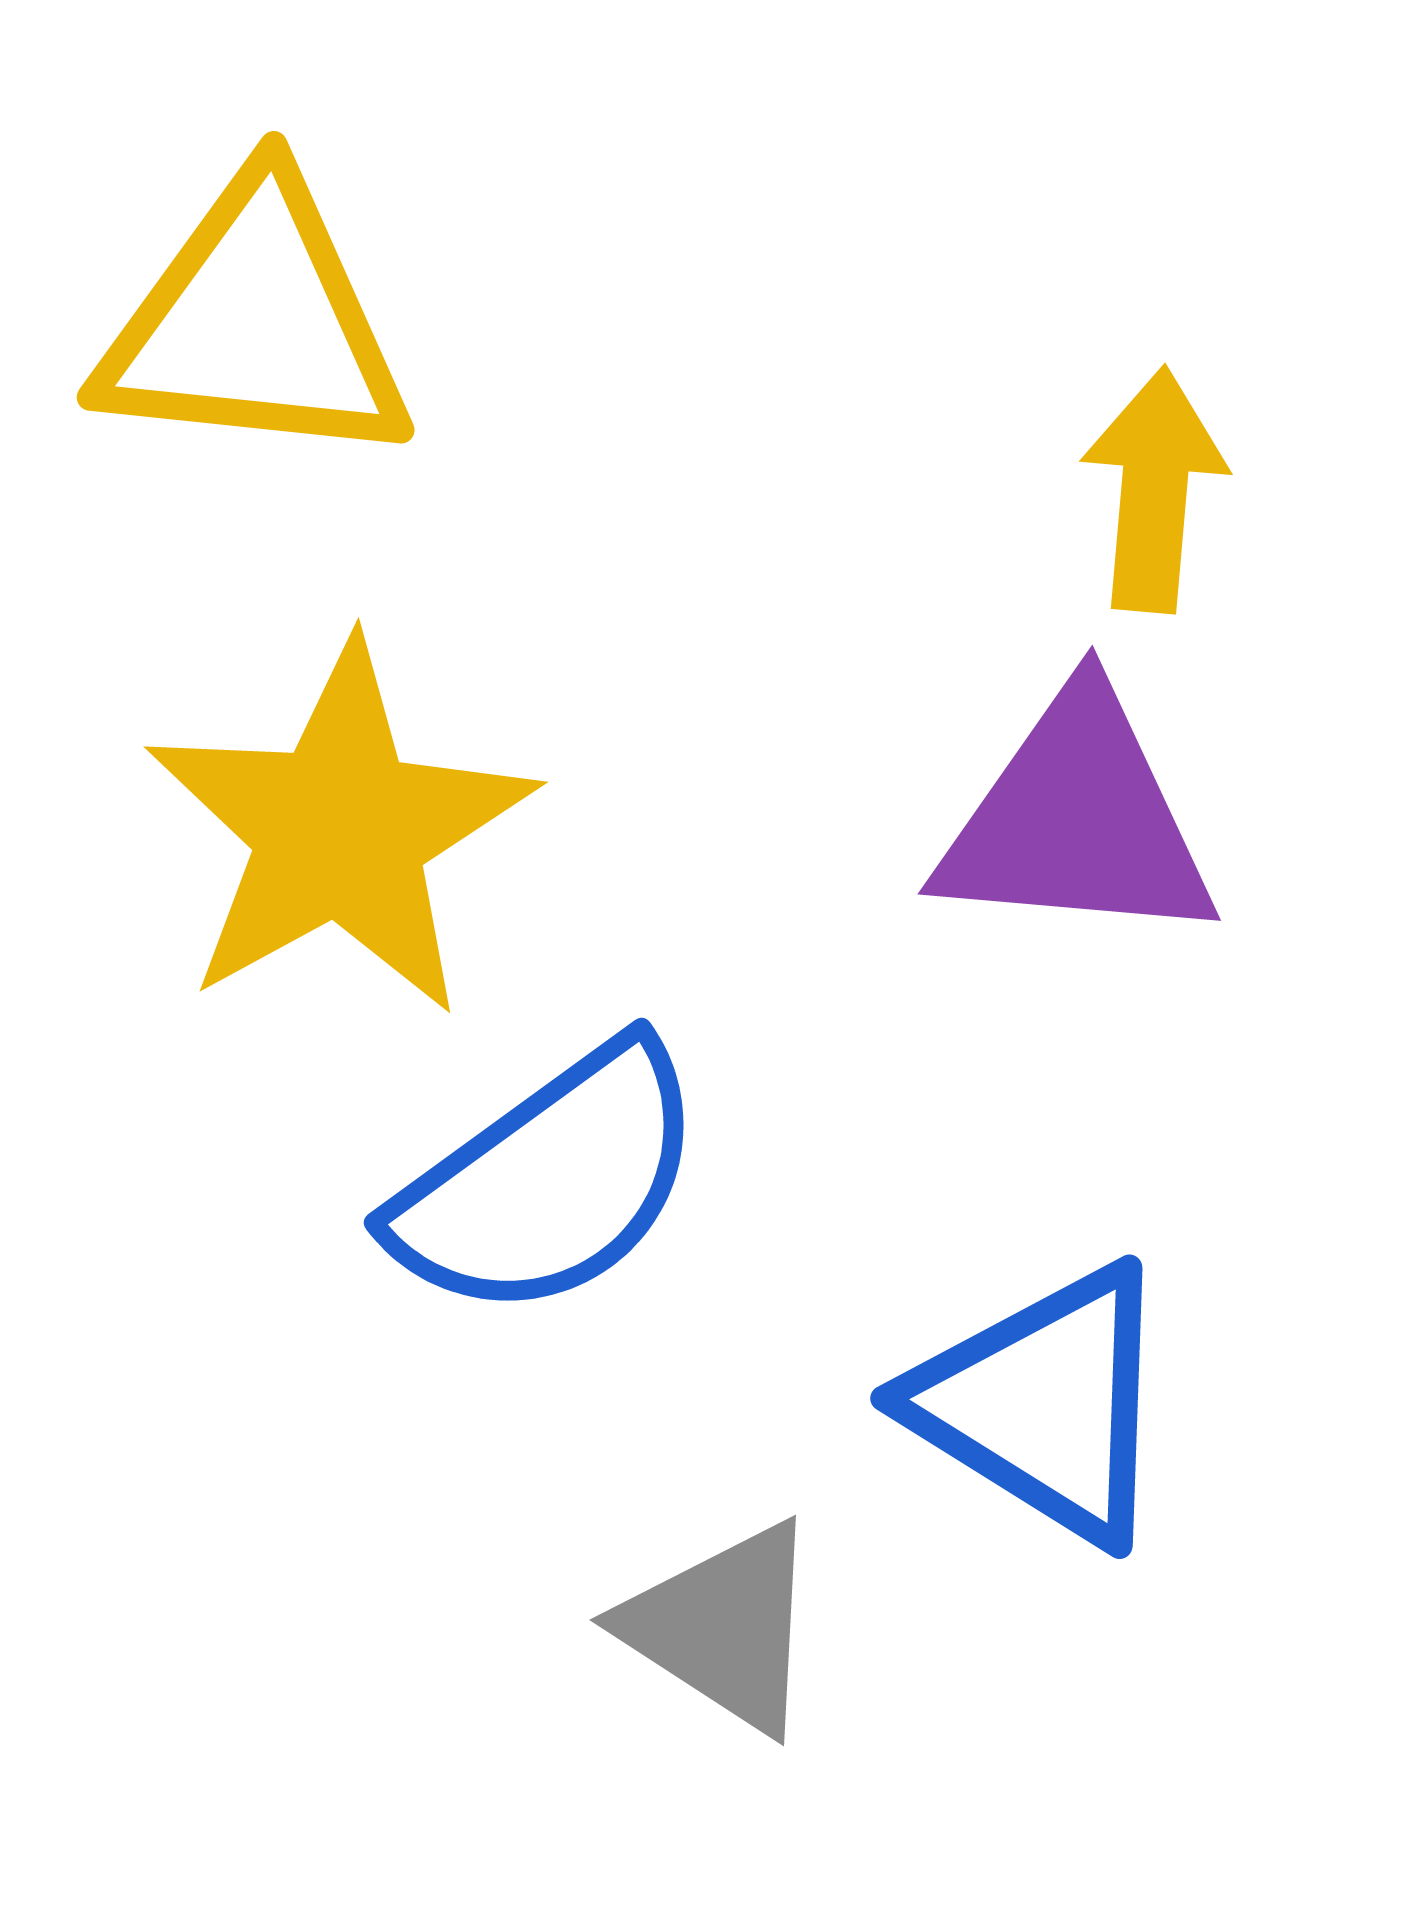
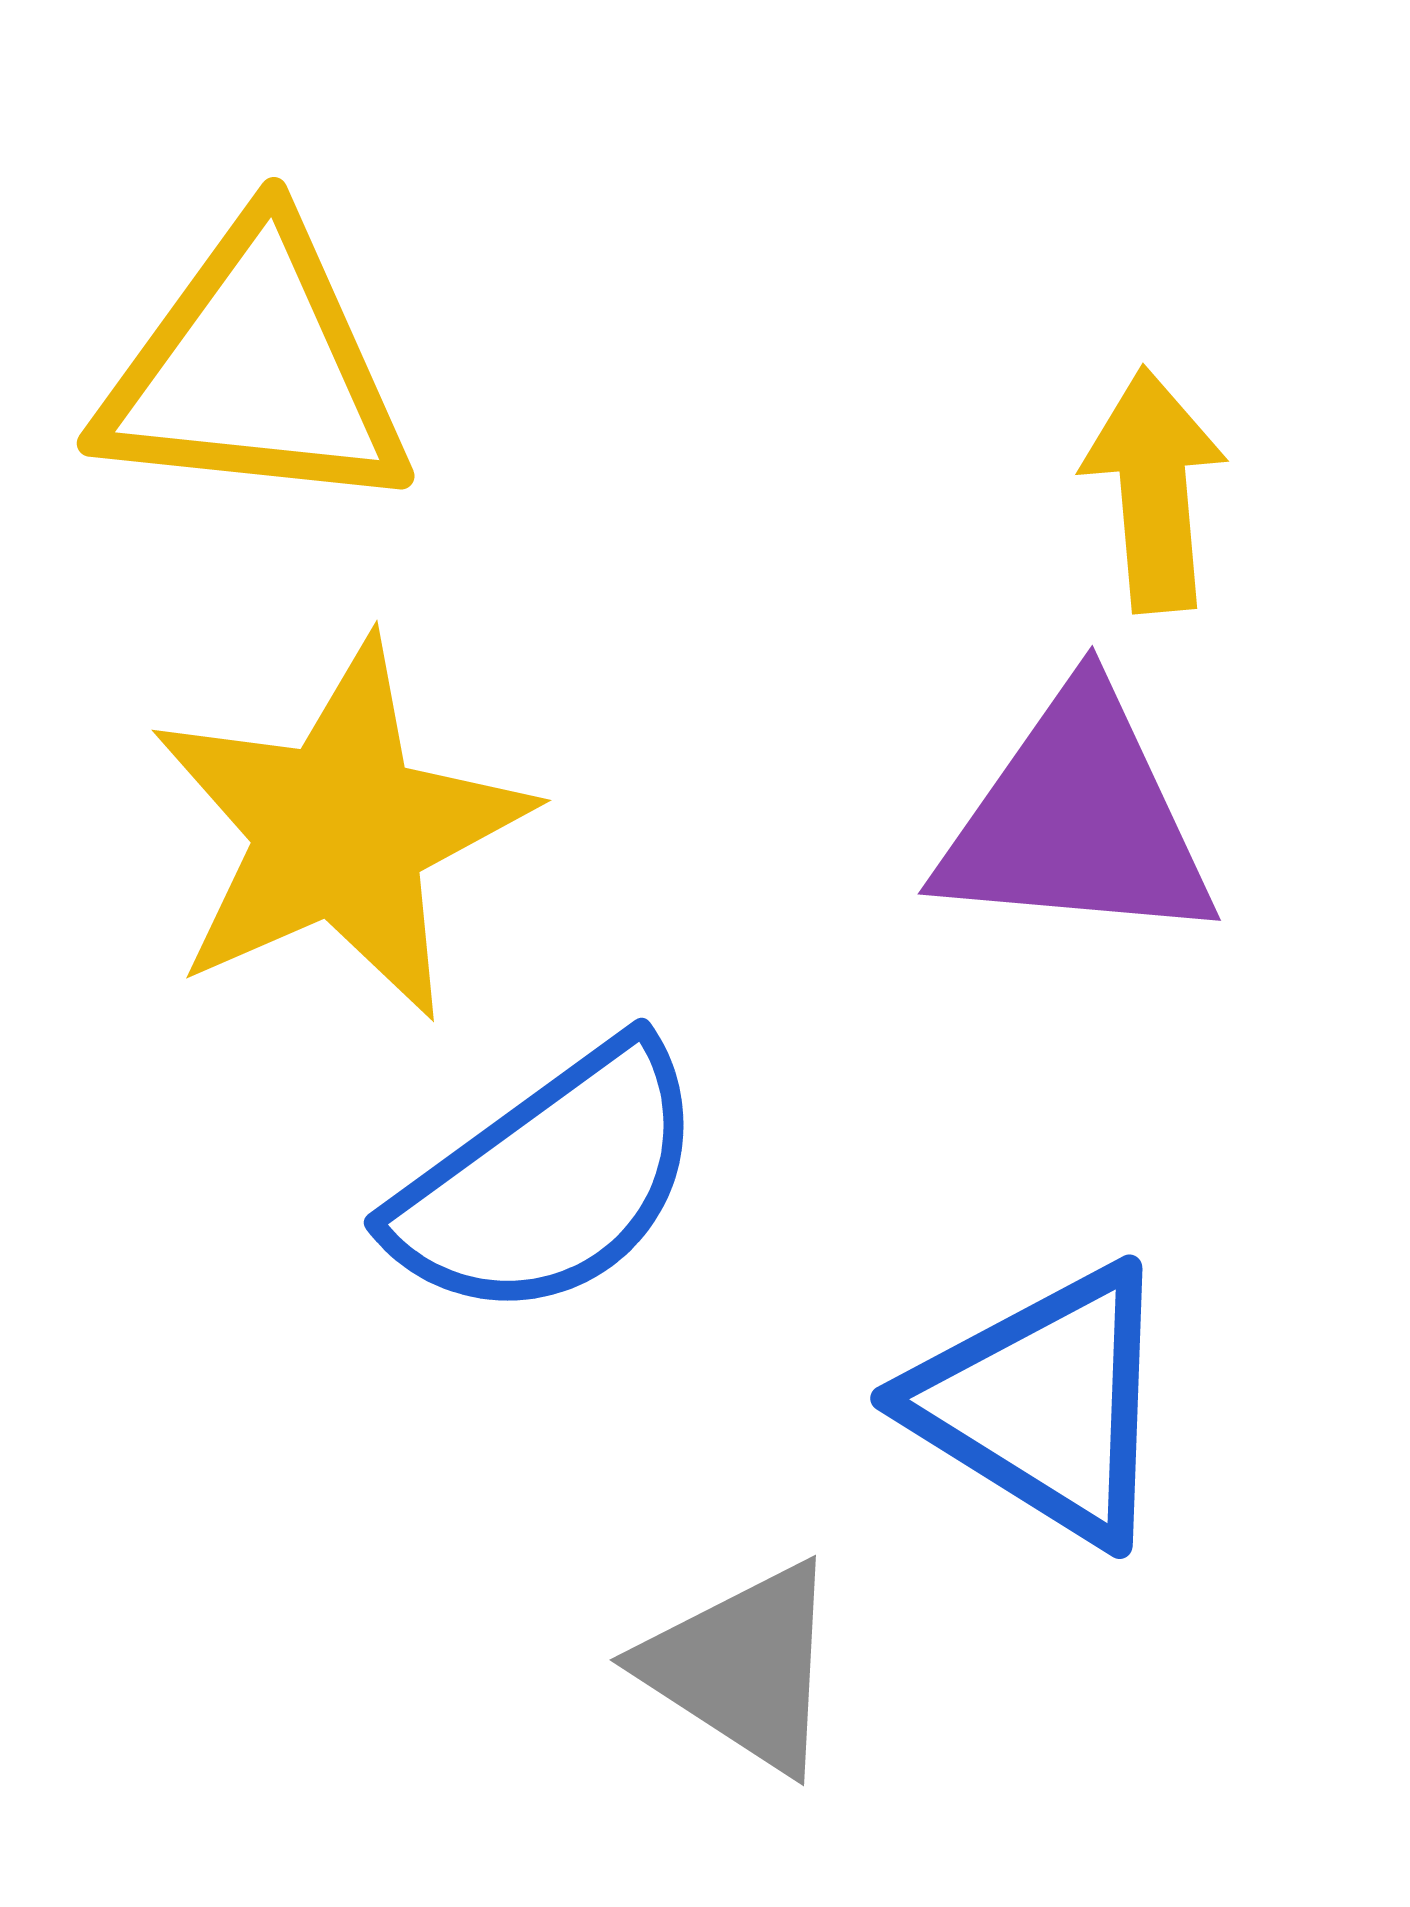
yellow triangle: moved 46 px down
yellow arrow: rotated 10 degrees counterclockwise
yellow star: rotated 5 degrees clockwise
gray triangle: moved 20 px right, 40 px down
